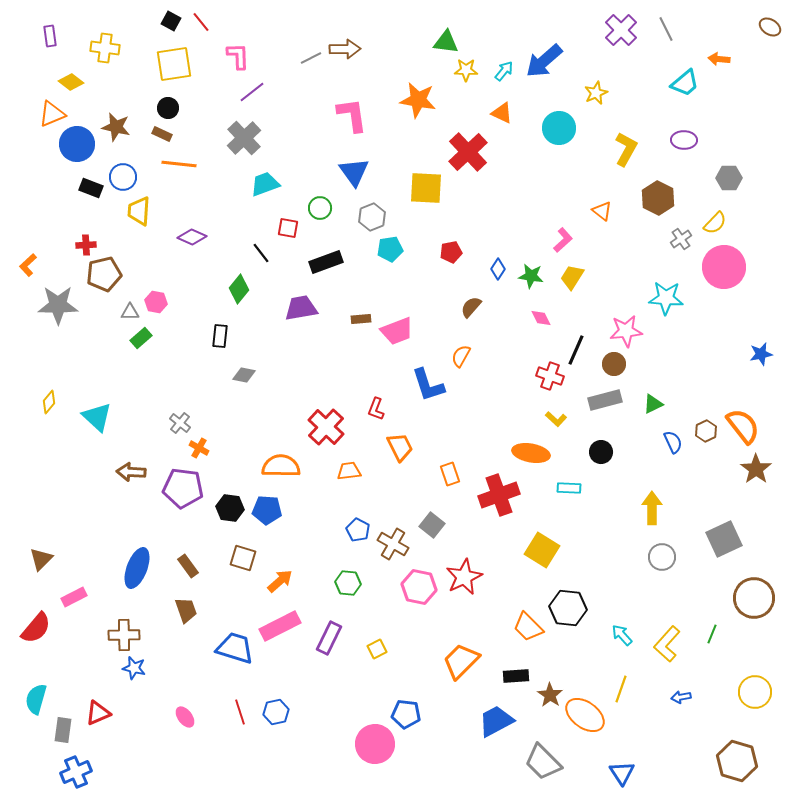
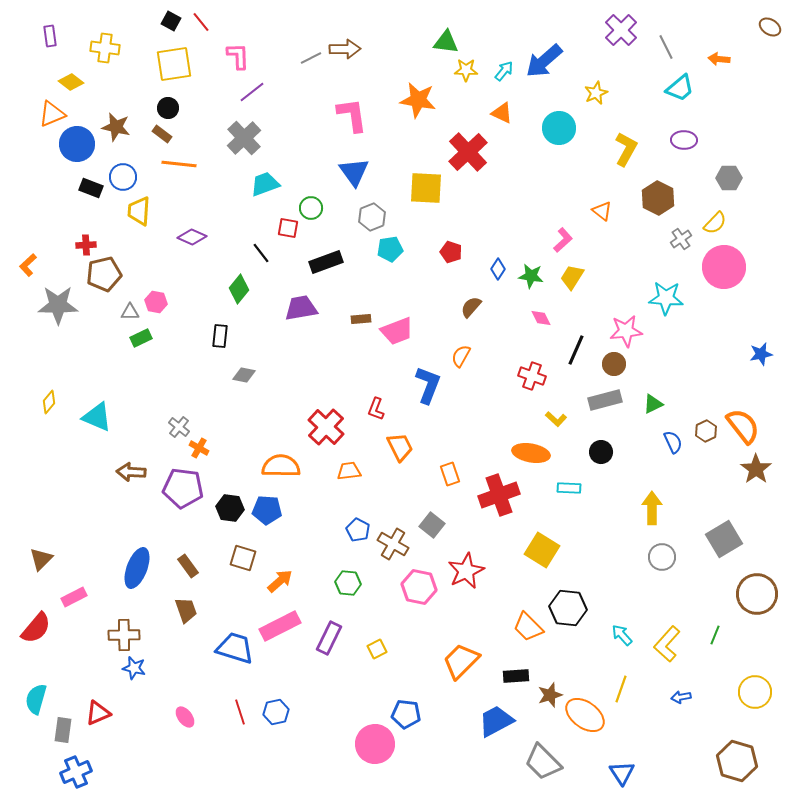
gray line at (666, 29): moved 18 px down
cyan trapezoid at (685, 83): moved 5 px left, 5 px down
brown rectangle at (162, 134): rotated 12 degrees clockwise
green circle at (320, 208): moved 9 px left
red pentagon at (451, 252): rotated 30 degrees clockwise
green rectangle at (141, 338): rotated 15 degrees clockwise
red cross at (550, 376): moved 18 px left
blue L-shape at (428, 385): rotated 141 degrees counterclockwise
cyan triangle at (97, 417): rotated 20 degrees counterclockwise
gray cross at (180, 423): moved 1 px left, 4 px down
gray square at (724, 539): rotated 6 degrees counterclockwise
red star at (464, 577): moved 2 px right, 6 px up
brown circle at (754, 598): moved 3 px right, 4 px up
green line at (712, 634): moved 3 px right, 1 px down
brown star at (550, 695): rotated 20 degrees clockwise
